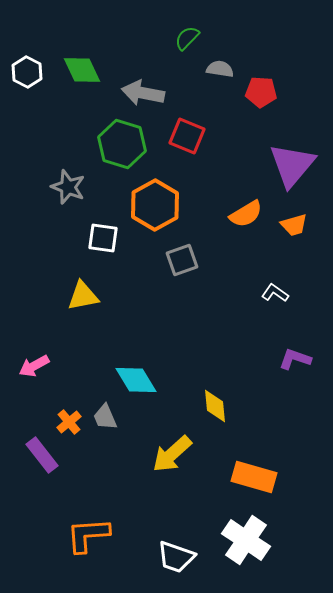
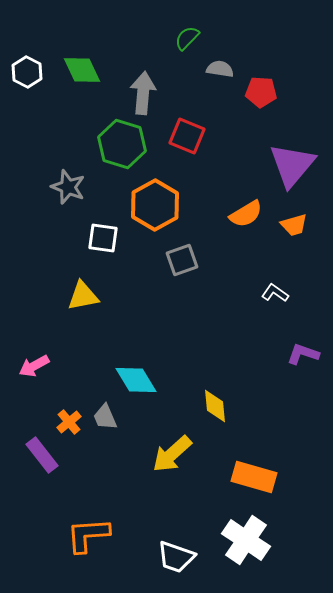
gray arrow: rotated 84 degrees clockwise
purple L-shape: moved 8 px right, 5 px up
